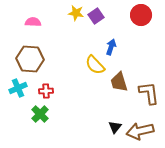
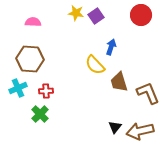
brown L-shape: moved 1 px left; rotated 15 degrees counterclockwise
